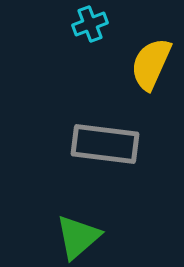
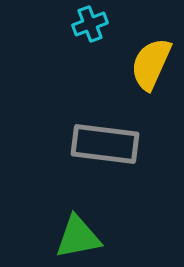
green triangle: rotated 30 degrees clockwise
